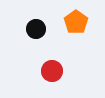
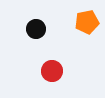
orange pentagon: moved 11 px right; rotated 25 degrees clockwise
